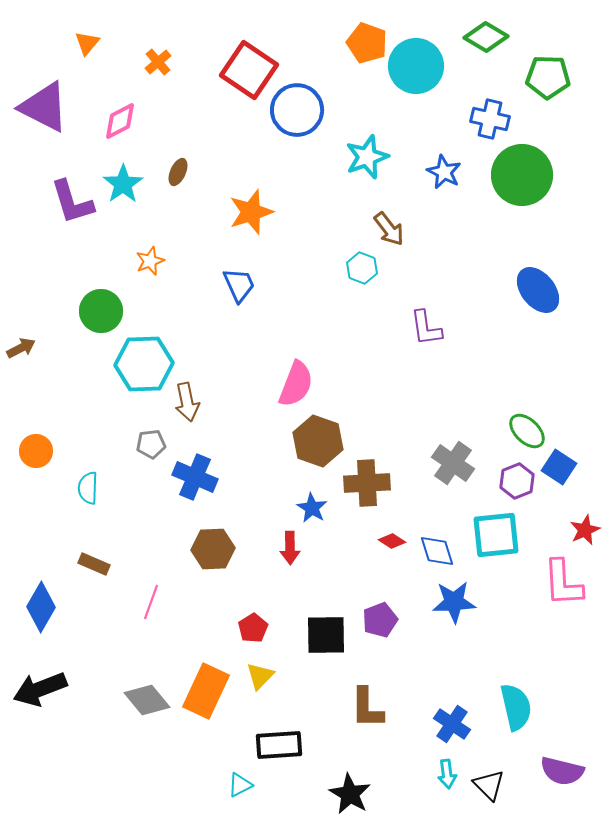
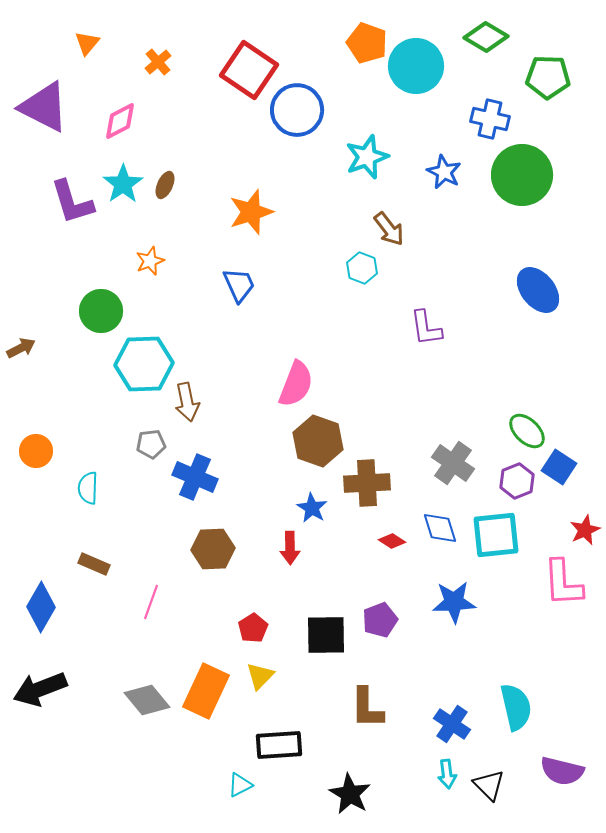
brown ellipse at (178, 172): moved 13 px left, 13 px down
blue diamond at (437, 551): moved 3 px right, 23 px up
